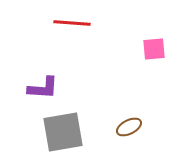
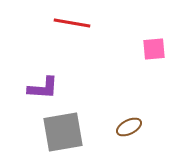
red line: rotated 6 degrees clockwise
